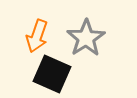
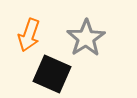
orange arrow: moved 8 px left, 1 px up
